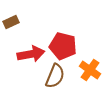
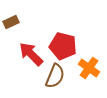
red arrow: rotated 124 degrees counterclockwise
orange cross: moved 1 px left, 2 px up
